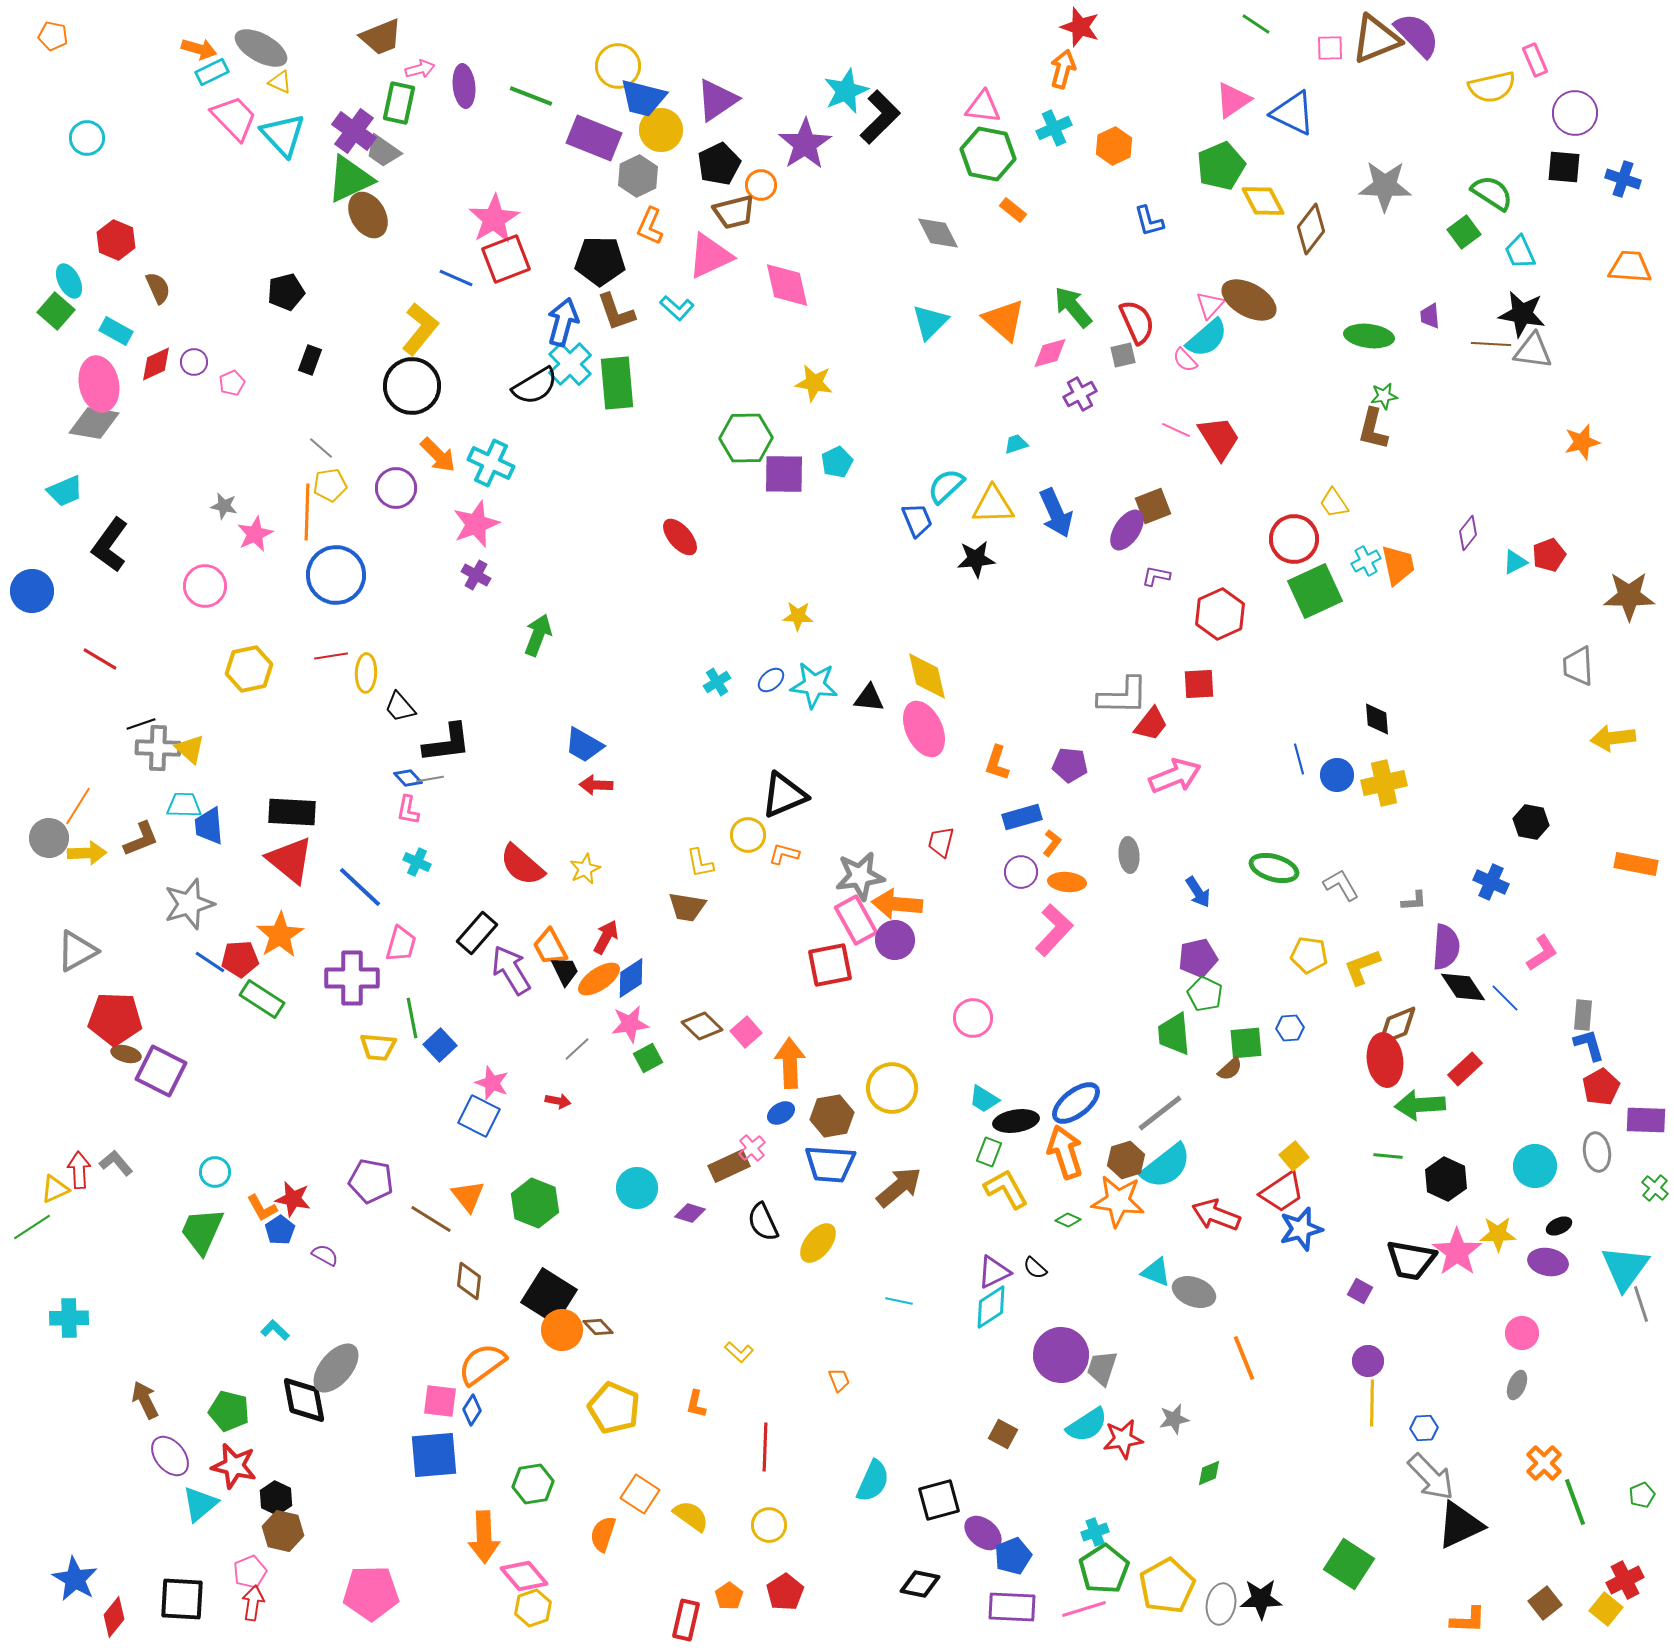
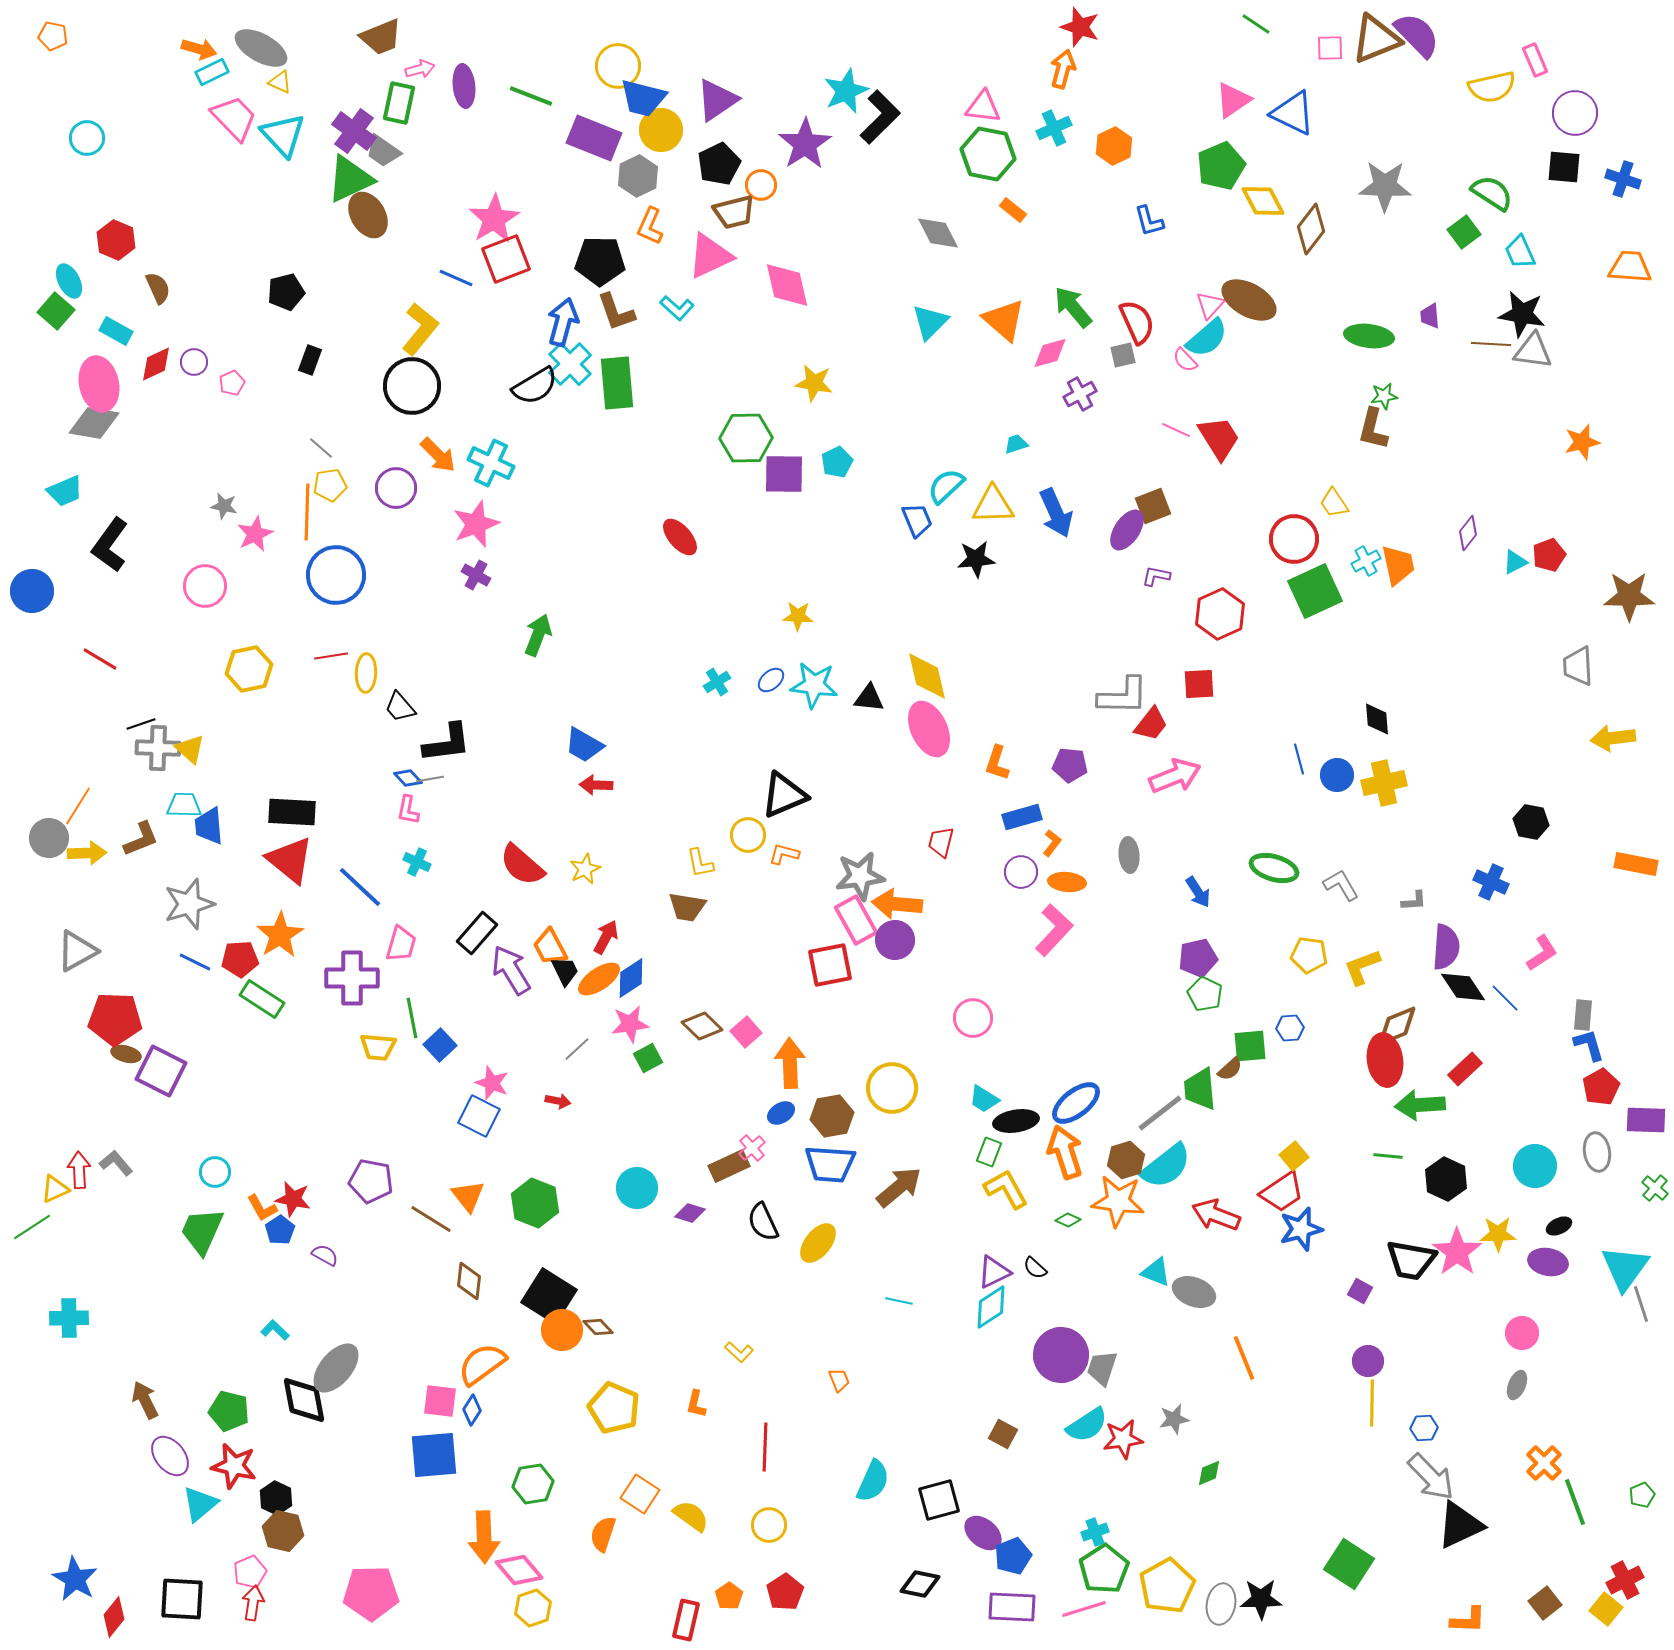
pink ellipse at (924, 729): moved 5 px right
blue line at (210, 962): moved 15 px left; rotated 8 degrees counterclockwise
green trapezoid at (1174, 1034): moved 26 px right, 55 px down
green square at (1246, 1043): moved 4 px right, 3 px down
pink diamond at (524, 1576): moved 5 px left, 6 px up
